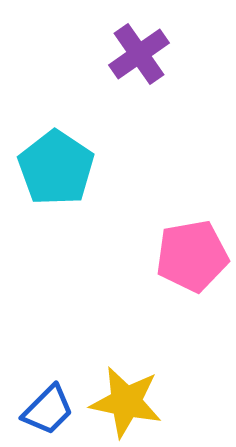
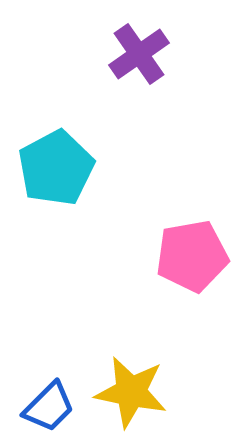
cyan pentagon: rotated 10 degrees clockwise
yellow star: moved 5 px right, 10 px up
blue trapezoid: moved 1 px right, 3 px up
